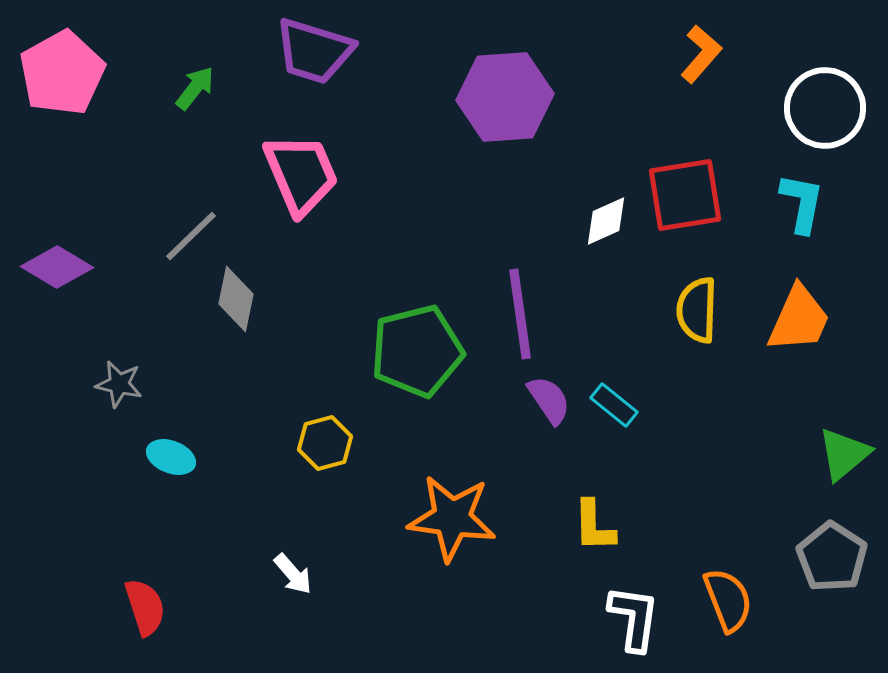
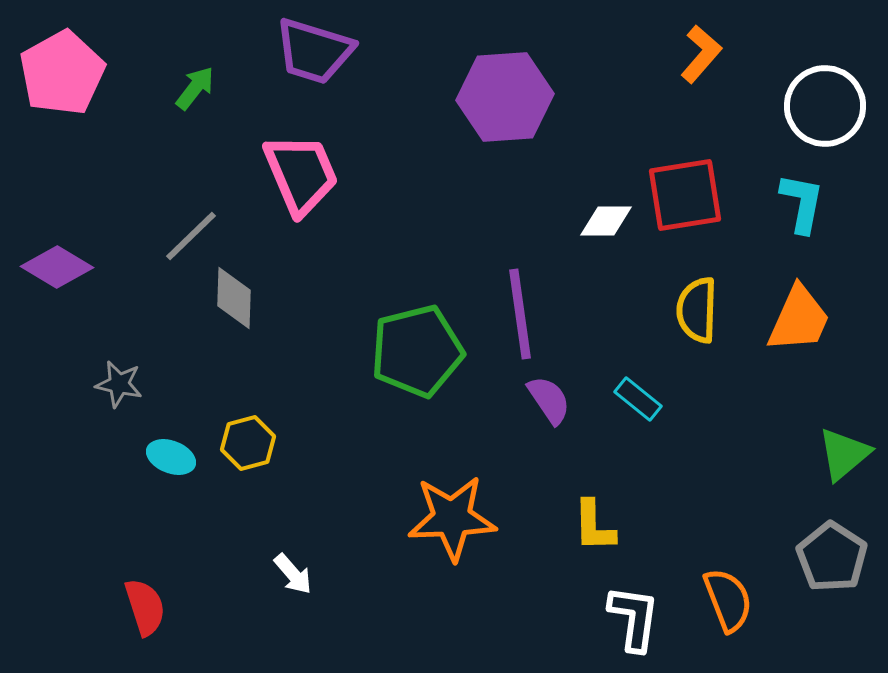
white circle: moved 2 px up
white diamond: rotated 24 degrees clockwise
gray diamond: moved 2 px left, 1 px up; rotated 10 degrees counterclockwise
cyan rectangle: moved 24 px right, 6 px up
yellow hexagon: moved 77 px left
orange star: rotated 10 degrees counterclockwise
